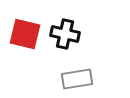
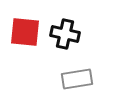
red square: moved 2 px up; rotated 8 degrees counterclockwise
